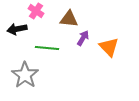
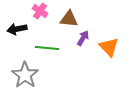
pink cross: moved 4 px right
